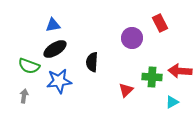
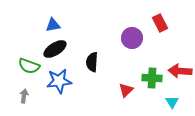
green cross: moved 1 px down
cyan triangle: rotated 32 degrees counterclockwise
